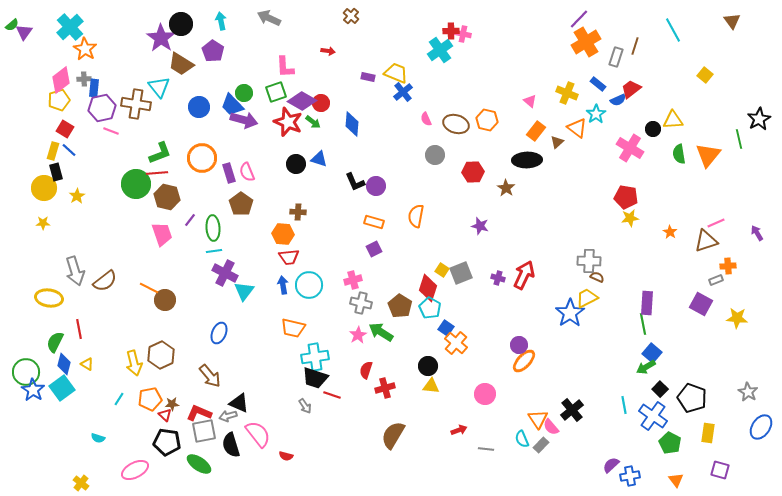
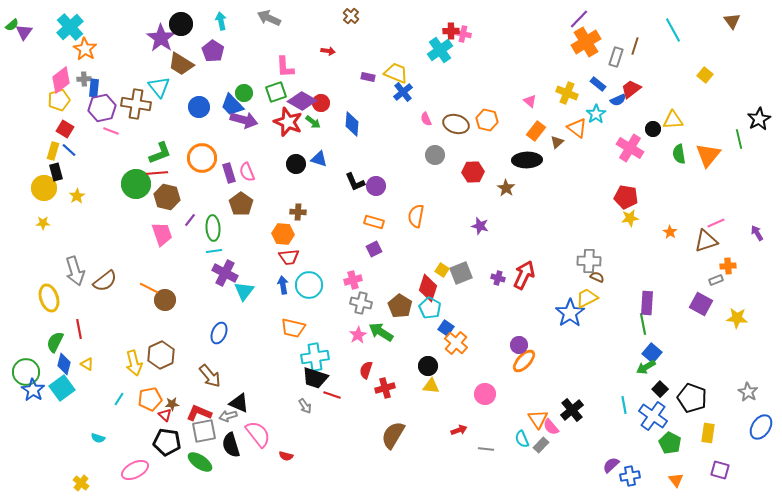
yellow ellipse at (49, 298): rotated 64 degrees clockwise
green ellipse at (199, 464): moved 1 px right, 2 px up
